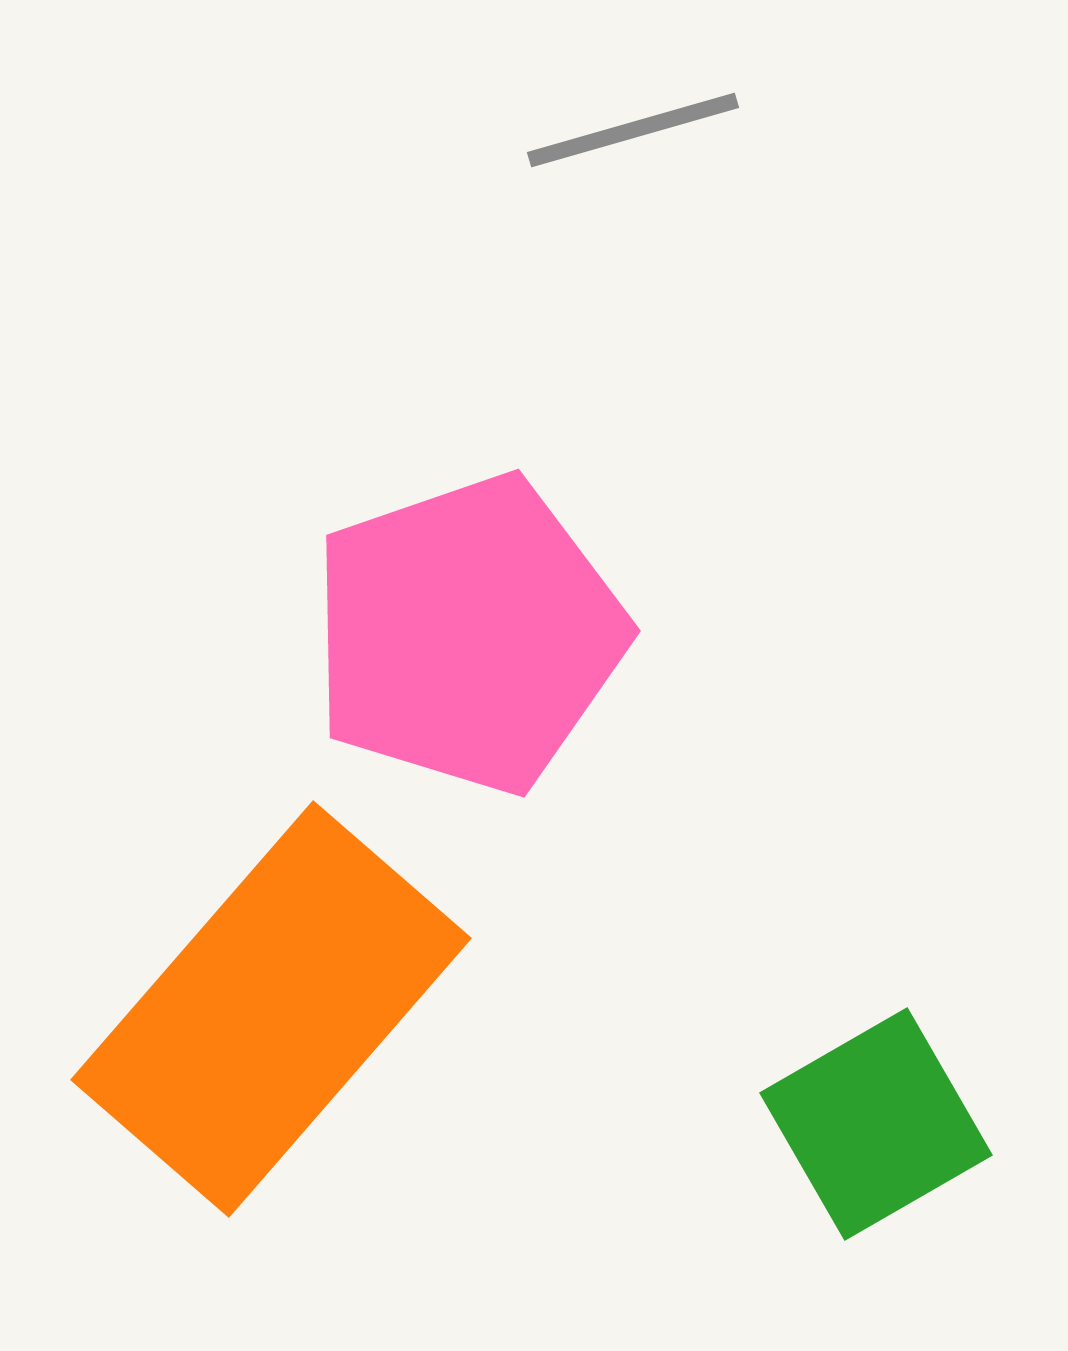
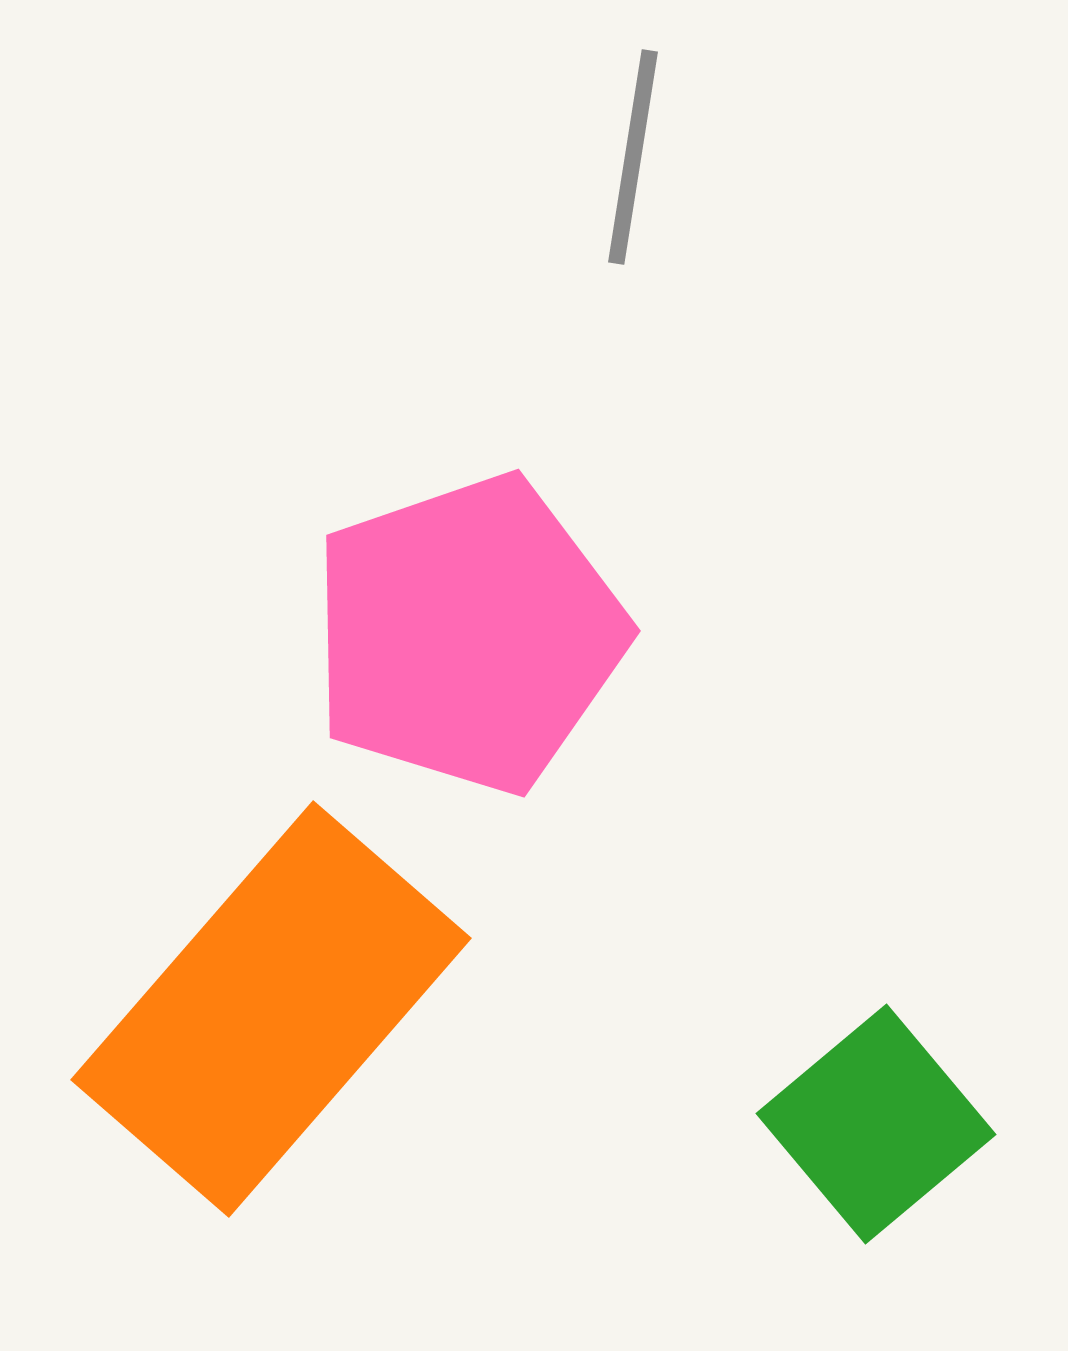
gray line: moved 27 px down; rotated 65 degrees counterclockwise
green square: rotated 10 degrees counterclockwise
